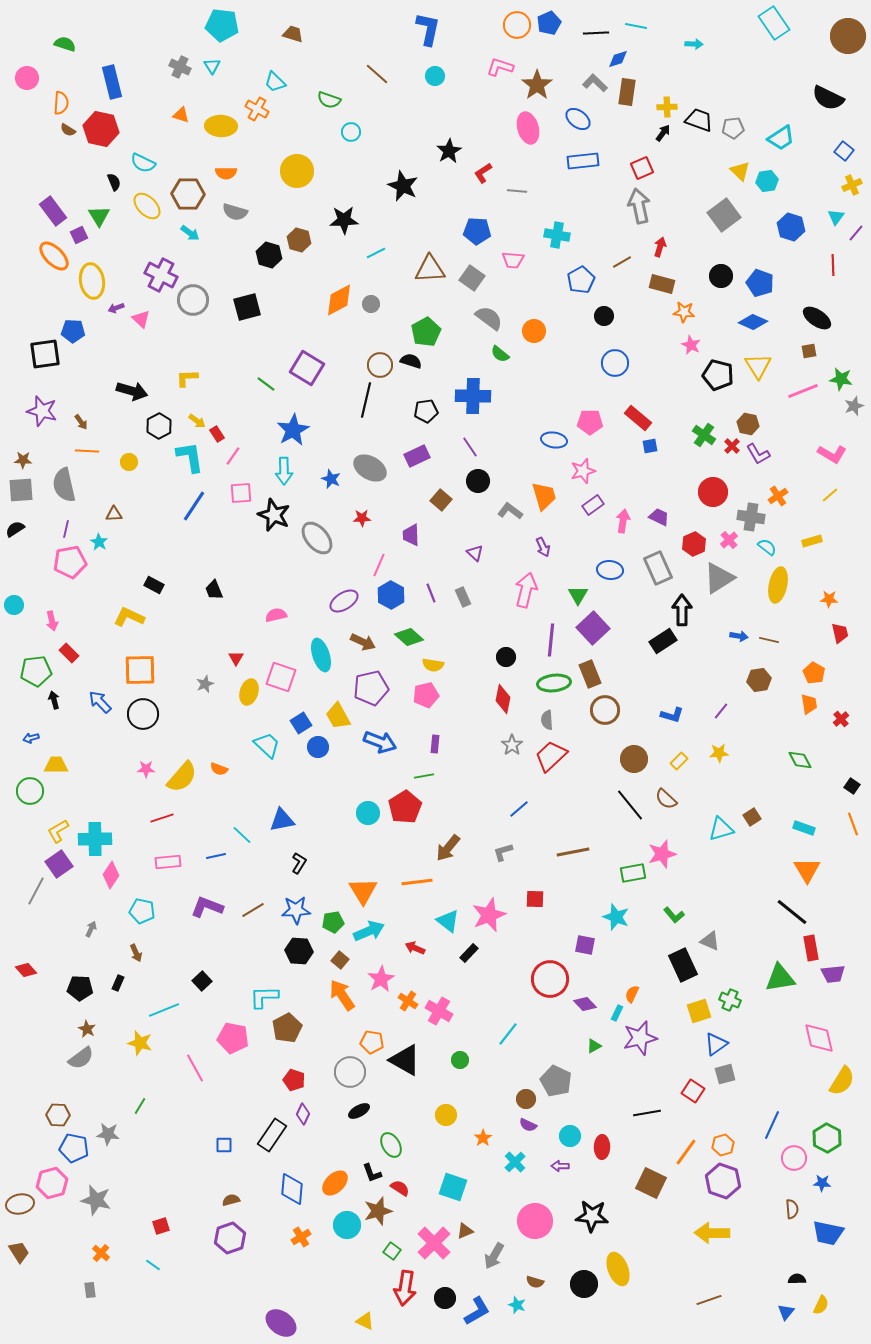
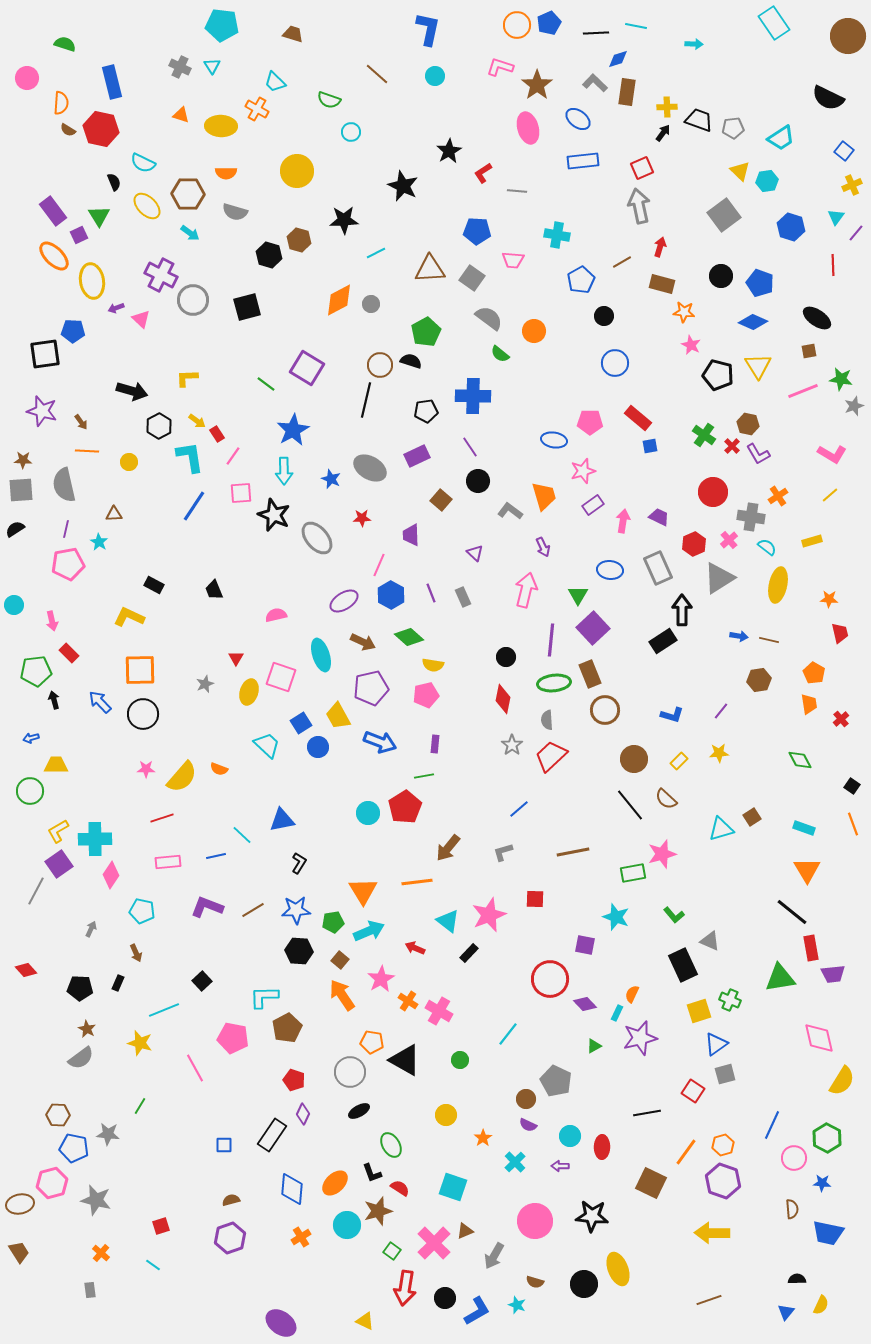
pink pentagon at (70, 562): moved 2 px left, 2 px down
